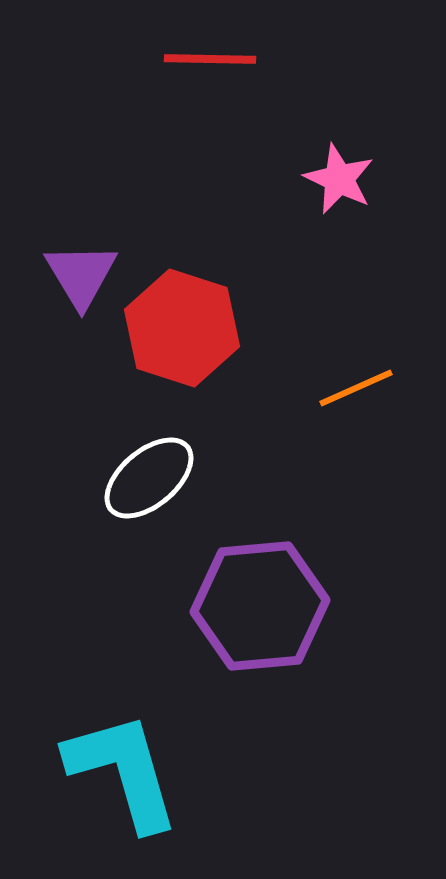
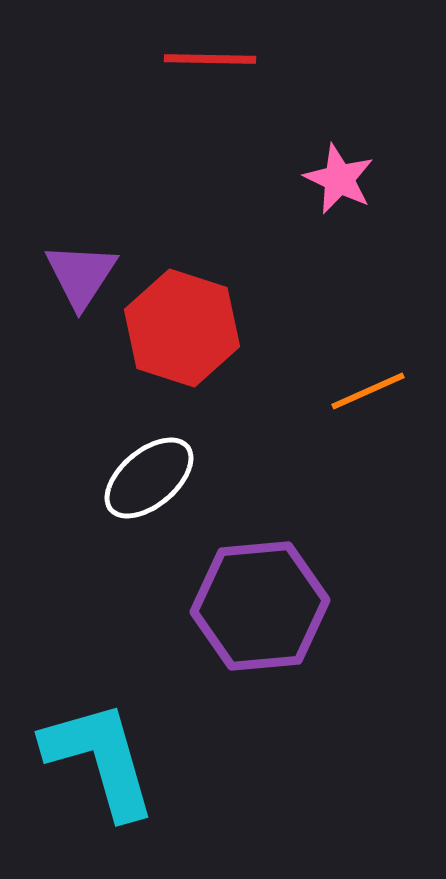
purple triangle: rotated 4 degrees clockwise
orange line: moved 12 px right, 3 px down
cyan L-shape: moved 23 px left, 12 px up
